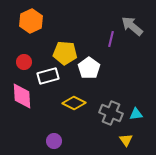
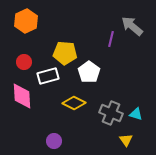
orange hexagon: moved 5 px left
white pentagon: moved 4 px down
cyan triangle: rotated 24 degrees clockwise
